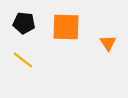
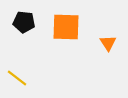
black pentagon: moved 1 px up
yellow line: moved 6 px left, 18 px down
